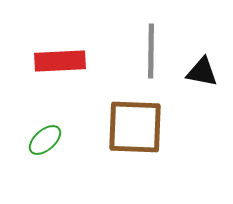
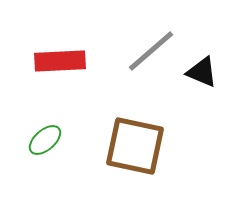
gray line: rotated 48 degrees clockwise
black triangle: rotated 12 degrees clockwise
brown square: moved 19 px down; rotated 10 degrees clockwise
